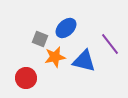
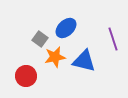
gray square: rotated 14 degrees clockwise
purple line: moved 3 px right, 5 px up; rotated 20 degrees clockwise
red circle: moved 2 px up
